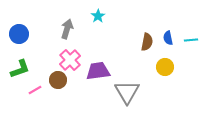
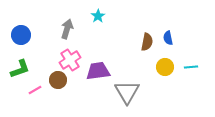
blue circle: moved 2 px right, 1 px down
cyan line: moved 27 px down
pink cross: rotated 10 degrees clockwise
